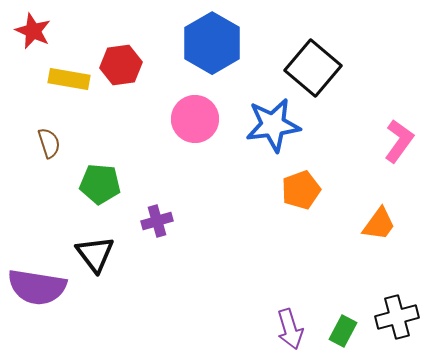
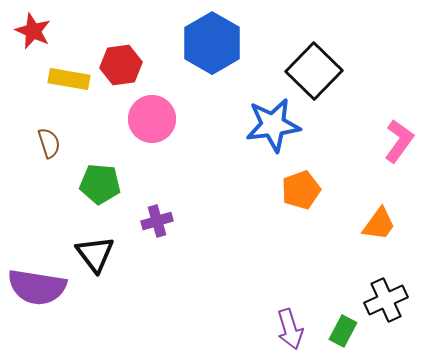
black square: moved 1 px right, 3 px down; rotated 4 degrees clockwise
pink circle: moved 43 px left
black cross: moved 11 px left, 17 px up; rotated 9 degrees counterclockwise
